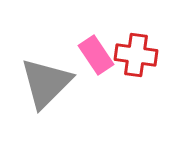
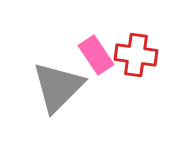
gray triangle: moved 12 px right, 4 px down
